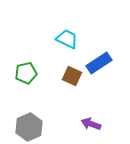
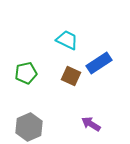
cyan trapezoid: moved 1 px down
brown square: moved 1 px left
purple arrow: rotated 12 degrees clockwise
